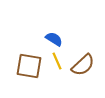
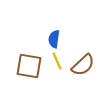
blue semicircle: rotated 114 degrees counterclockwise
